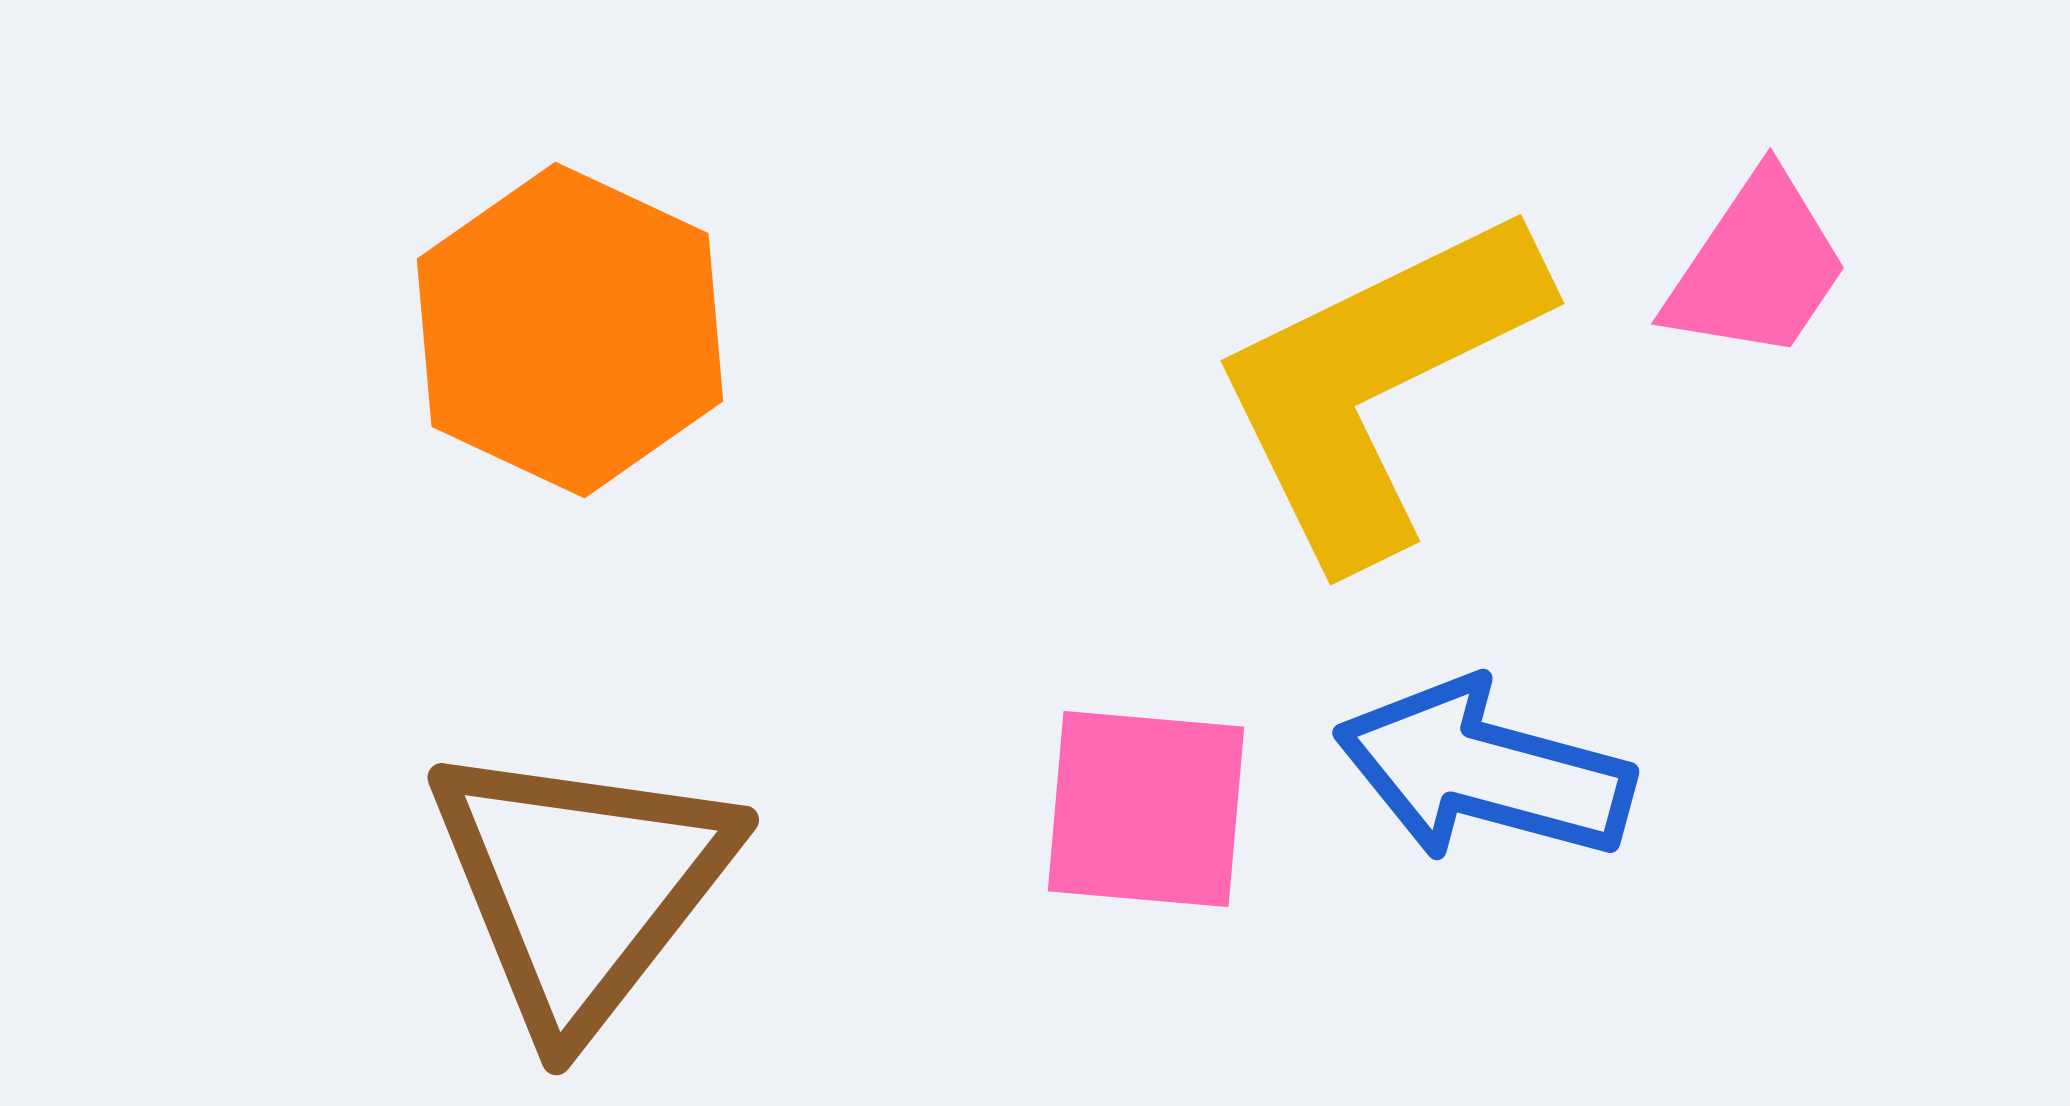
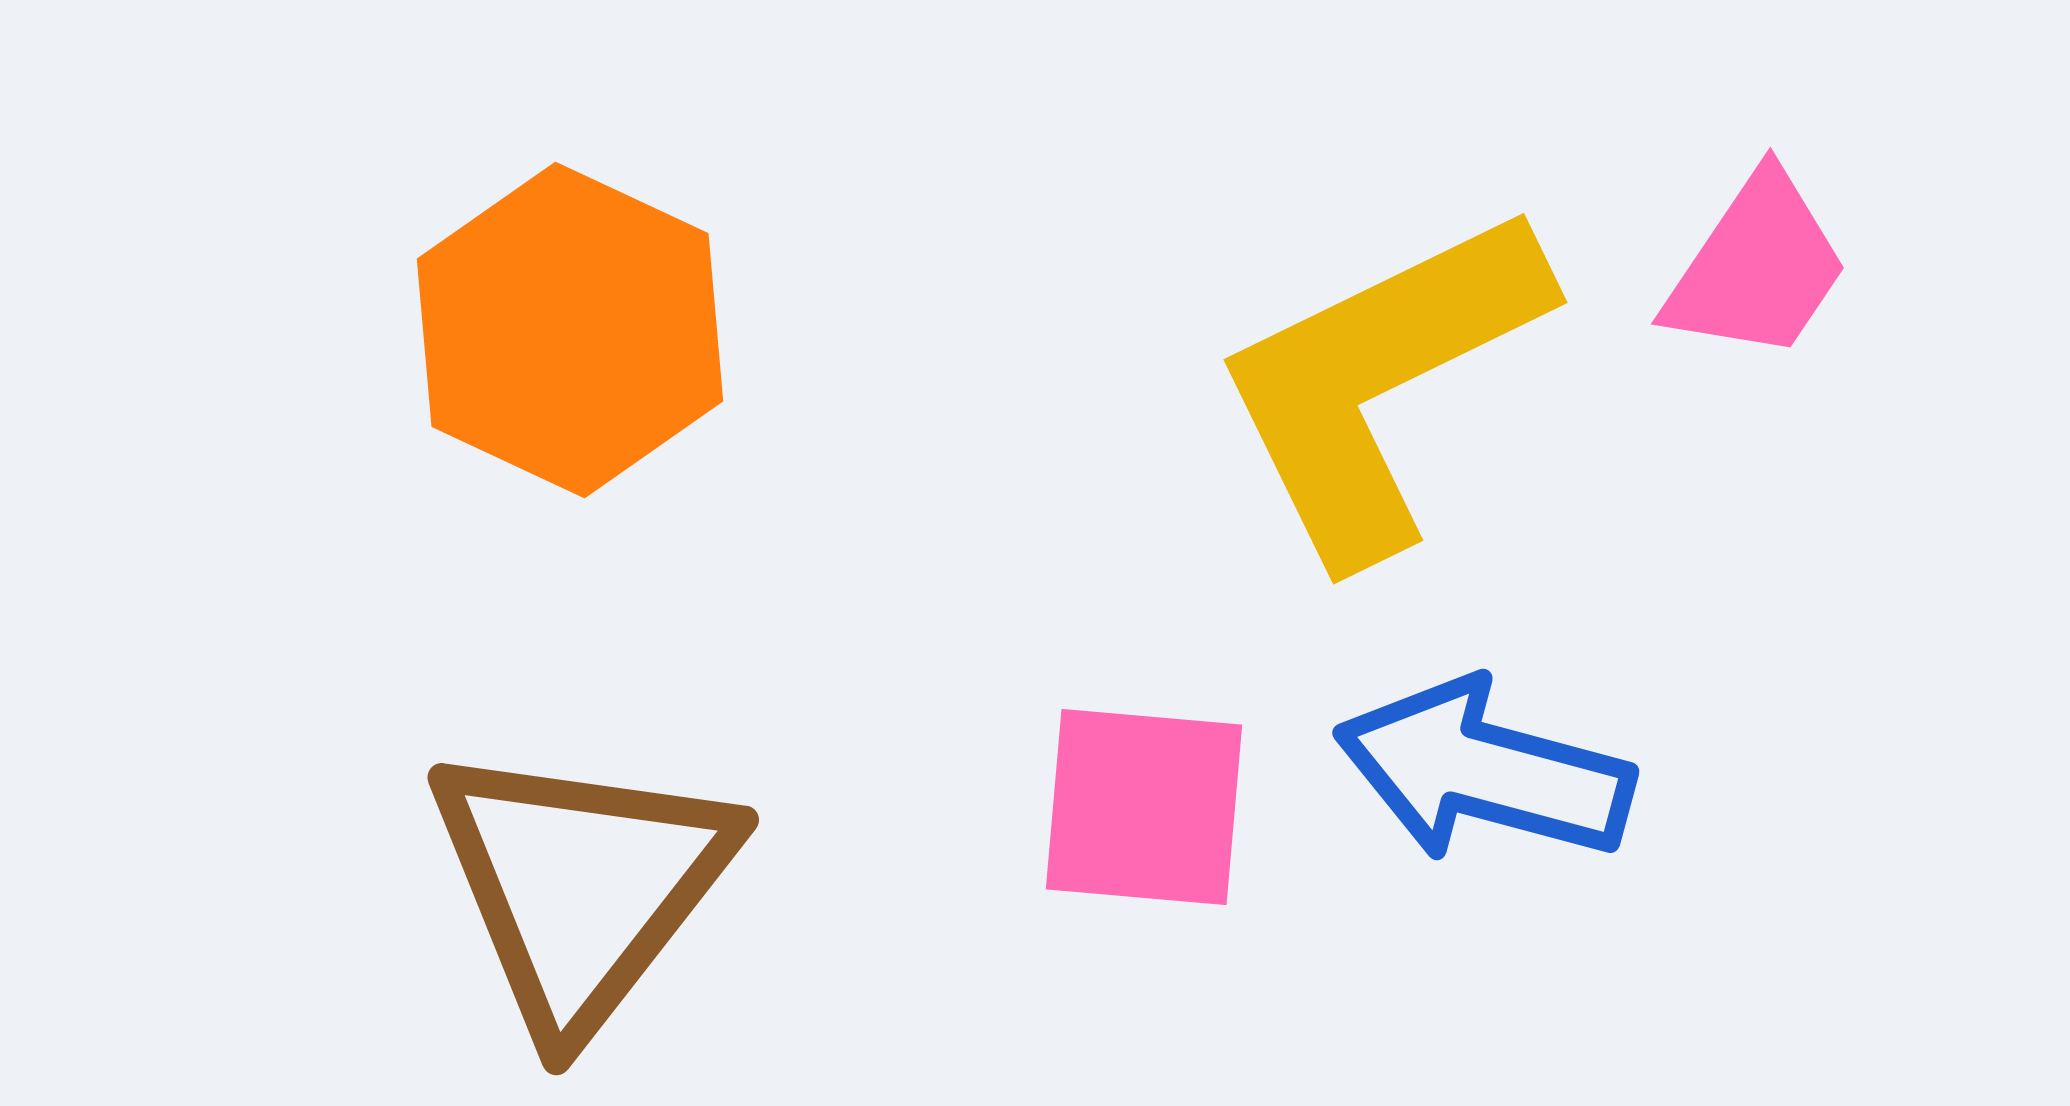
yellow L-shape: moved 3 px right, 1 px up
pink square: moved 2 px left, 2 px up
